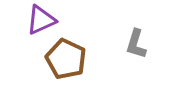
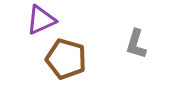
brown pentagon: rotated 9 degrees counterclockwise
